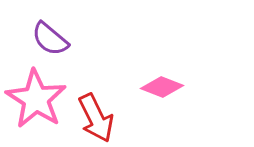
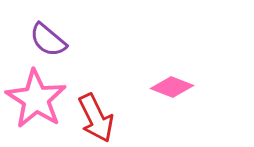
purple semicircle: moved 2 px left, 1 px down
pink diamond: moved 10 px right
